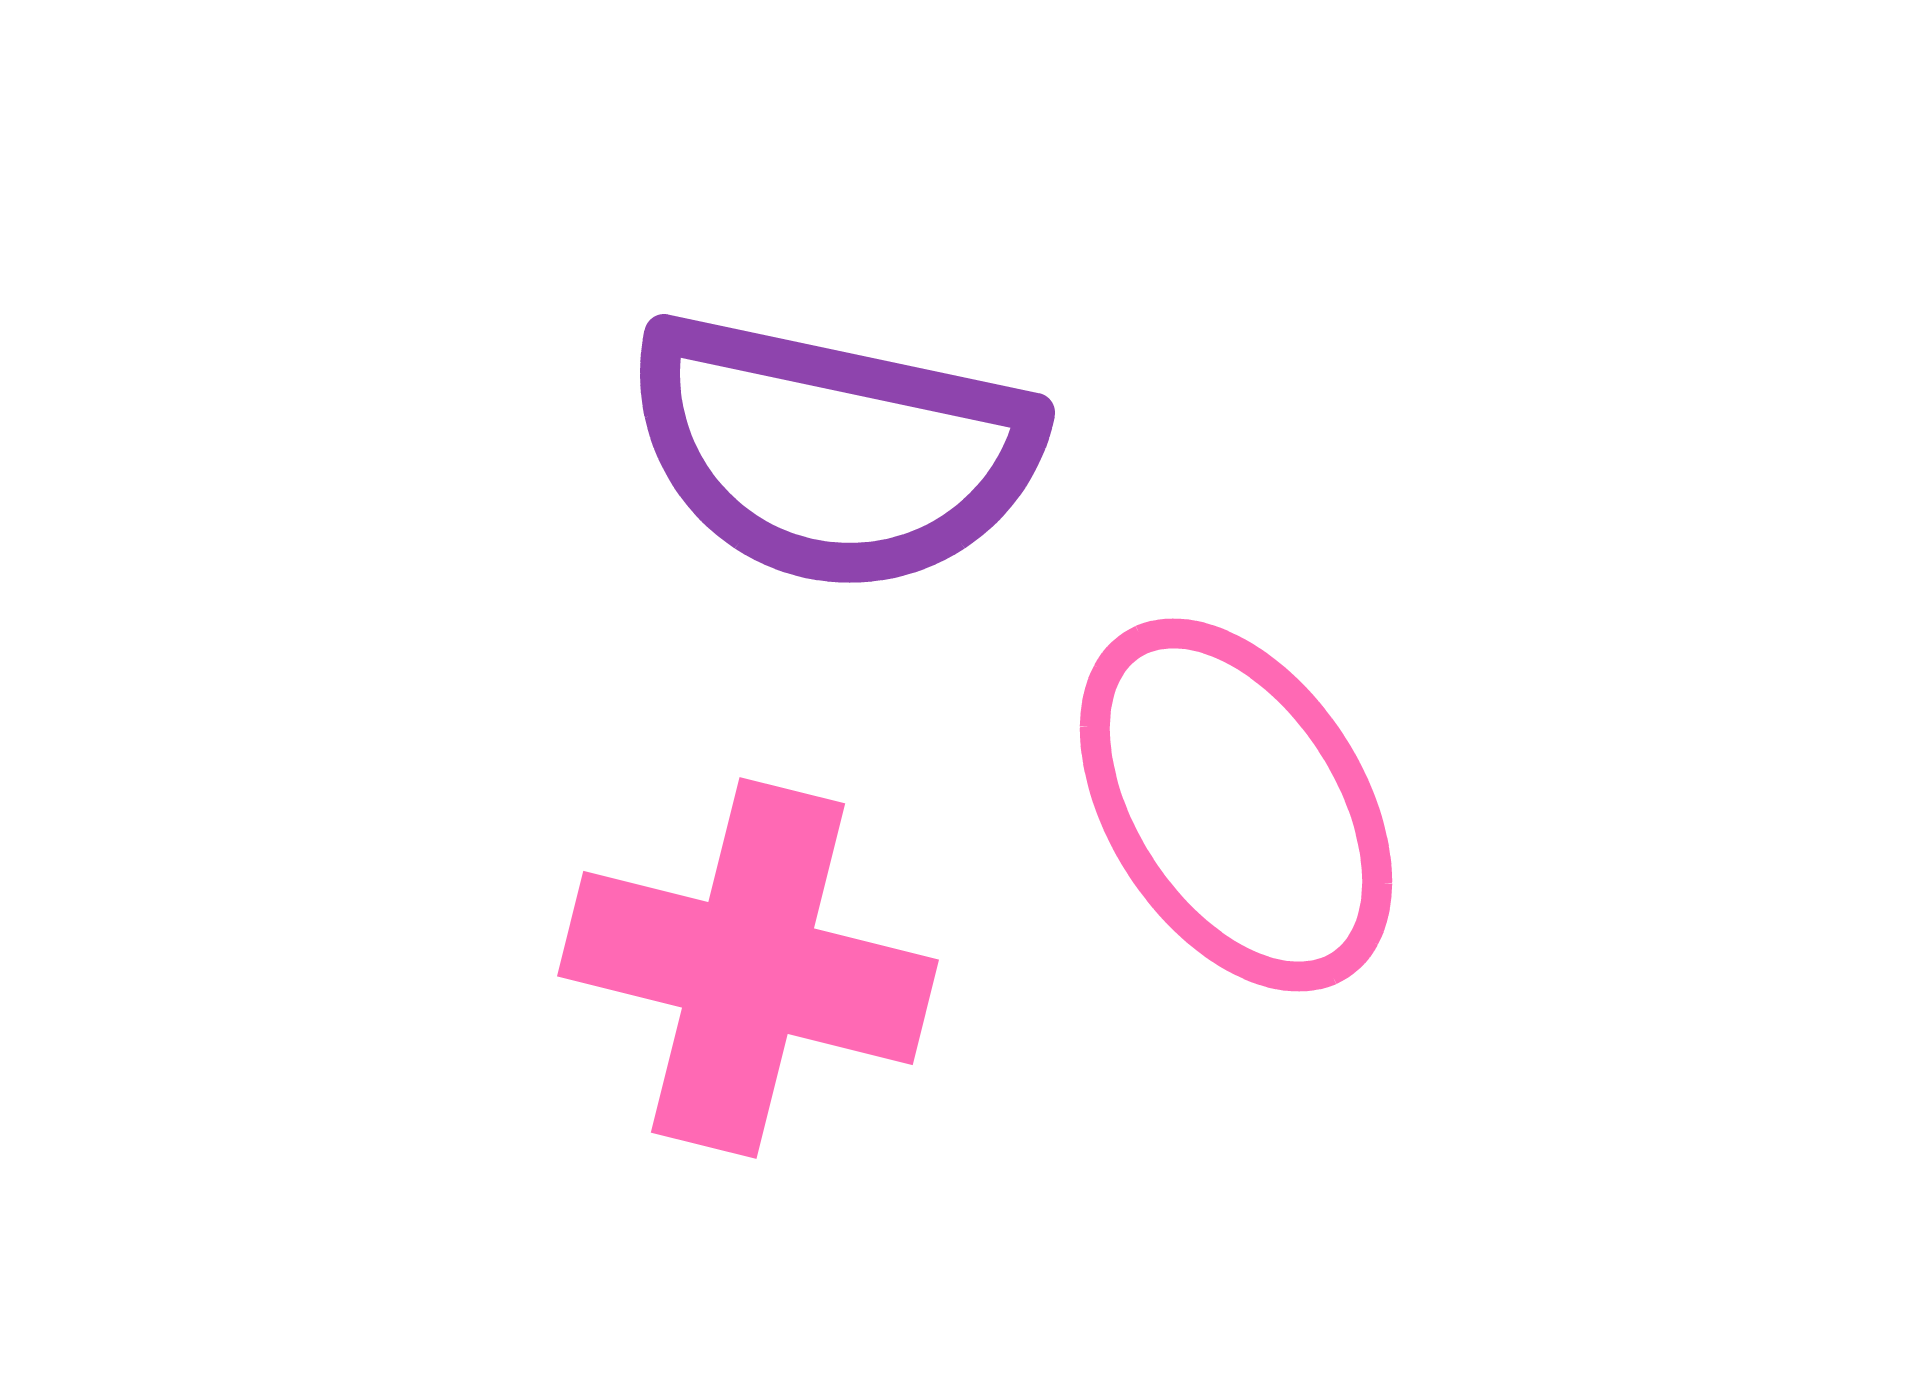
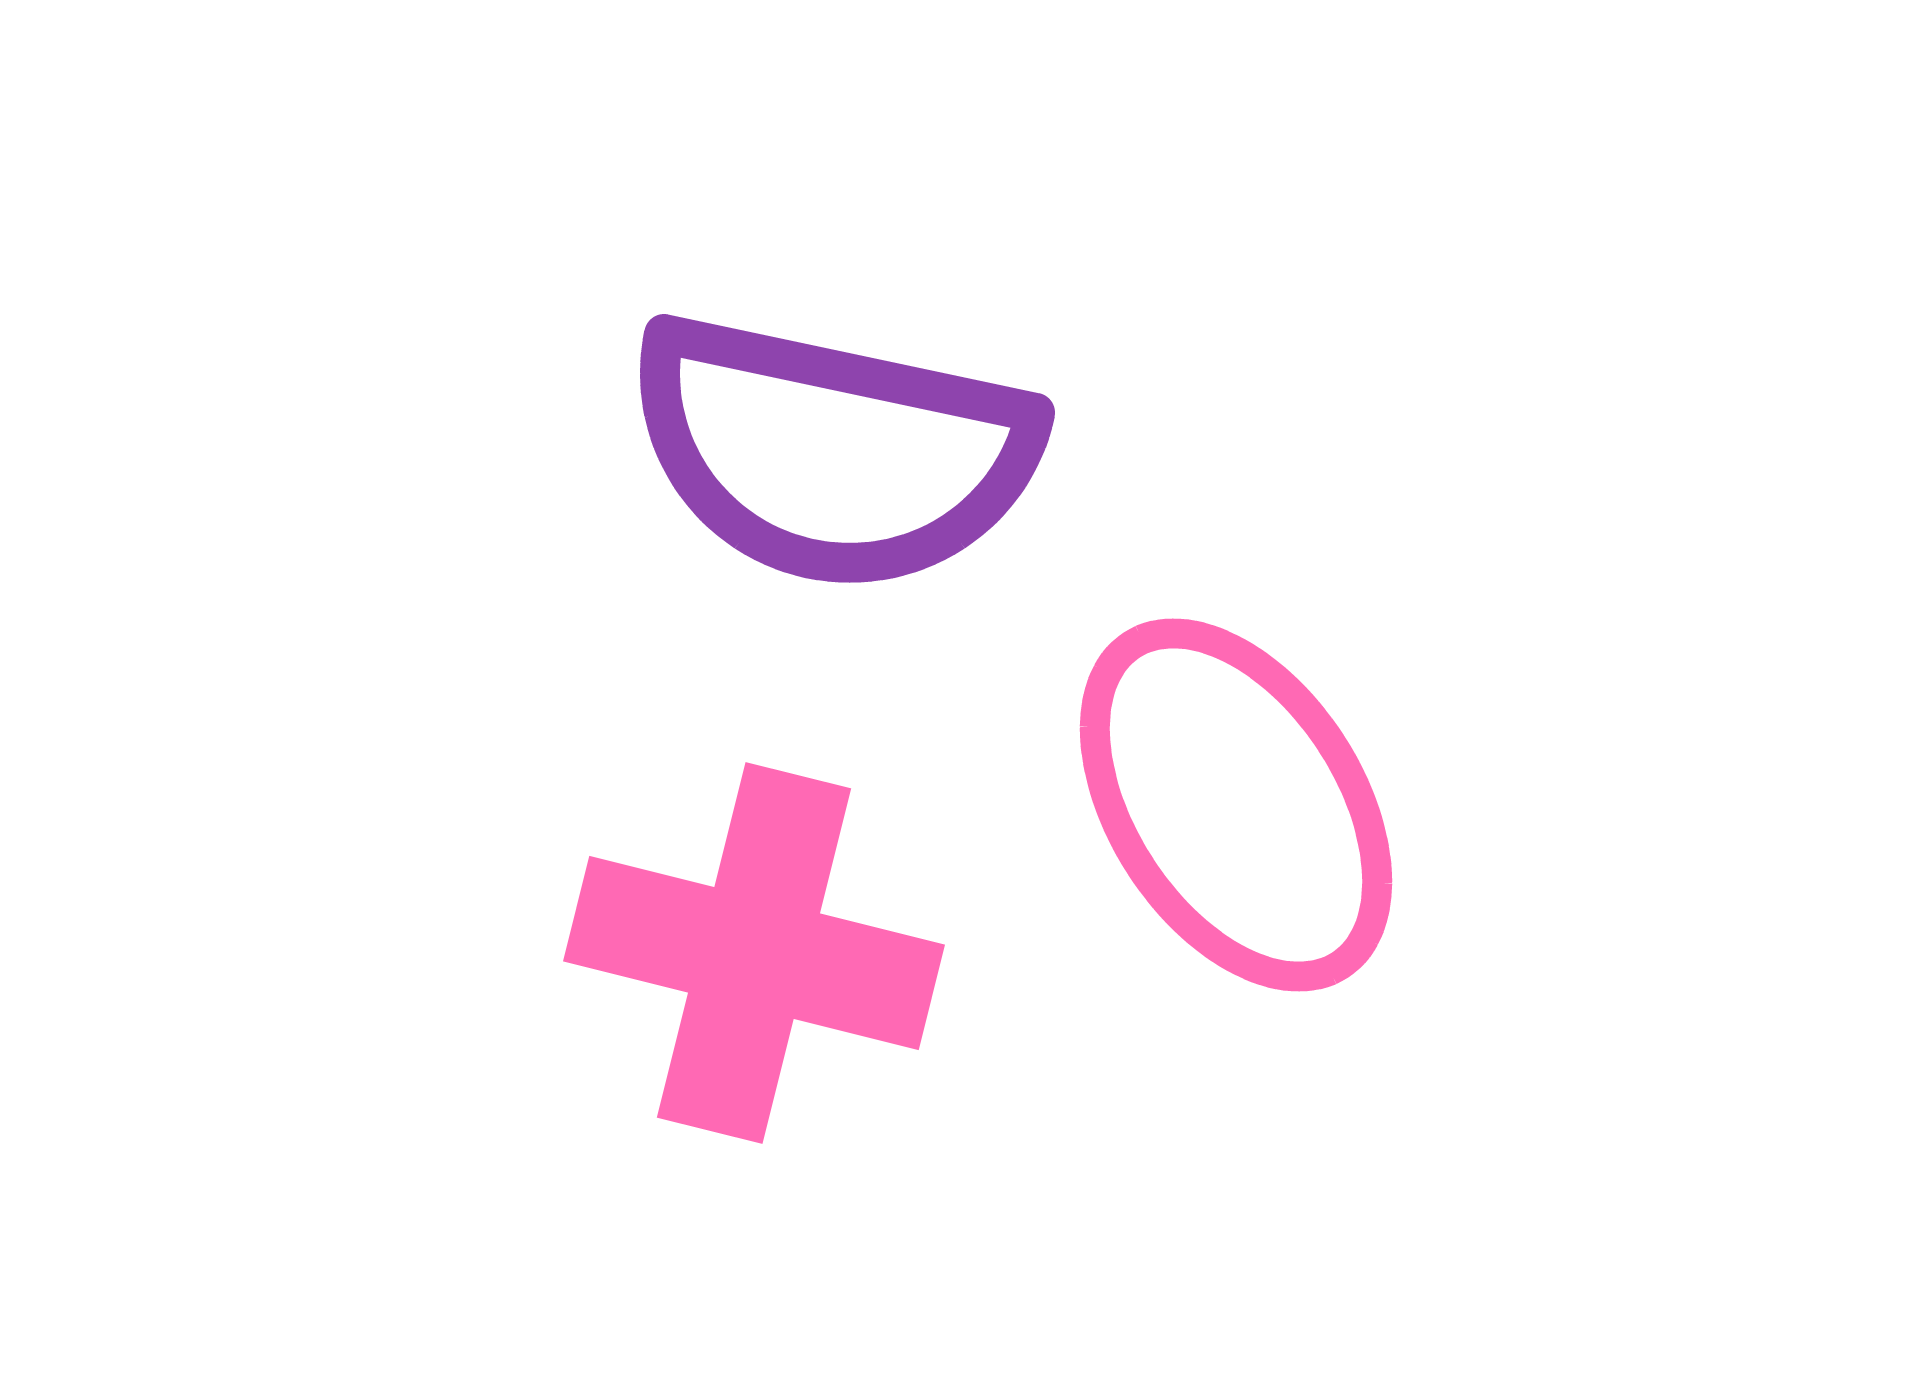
pink cross: moved 6 px right, 15 px up
